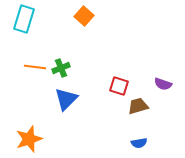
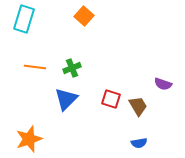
green cross: moved 11 px right
red square: moved 8 px left, 13 px down
brown trapezoid: rotated 75 degrees clockwise
